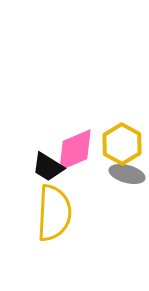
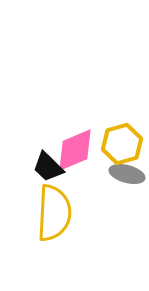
yellow hexagon: rotated 15 degrees clockwise
black trapezoid: rotated 12 degrees clockwise
